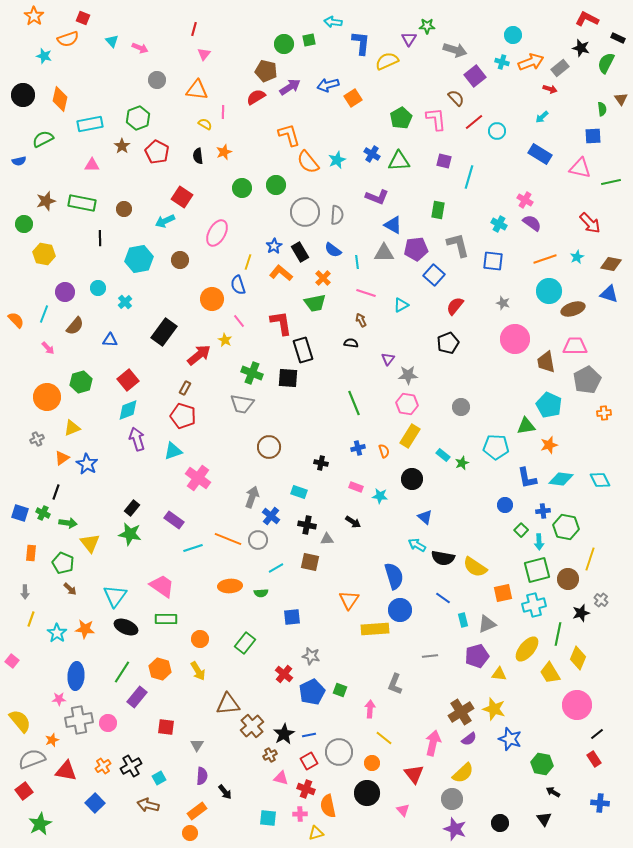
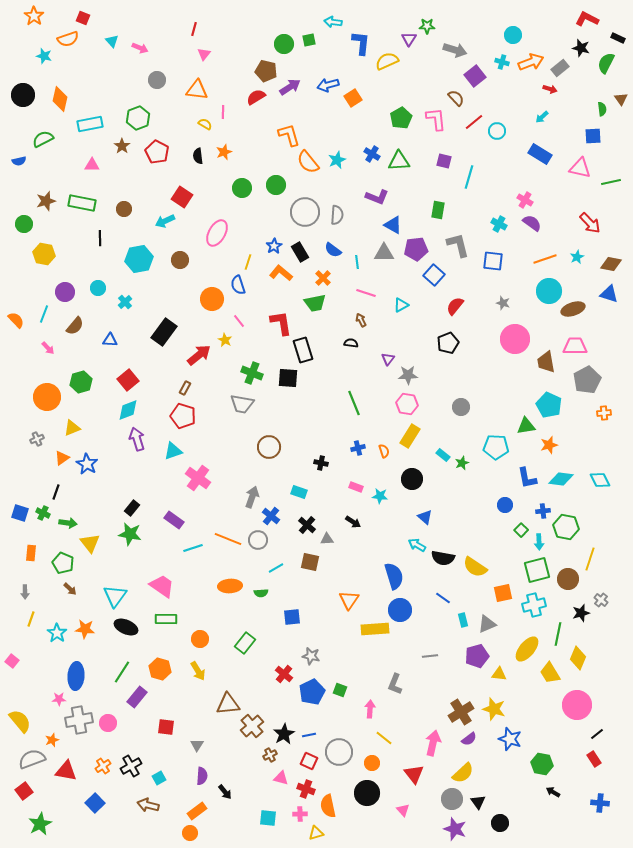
black cross at (307, 525): rotated 30 degrees clockwise
red square at (309, 761): rotated 36 degrees counterclockwise
black triangle at (544, 819): moved 66 px left, 17 px up
